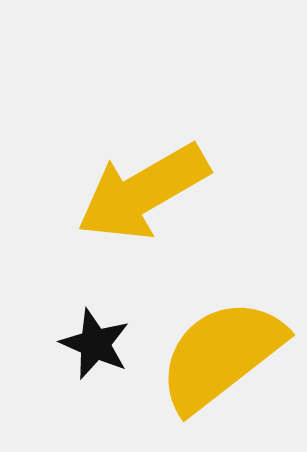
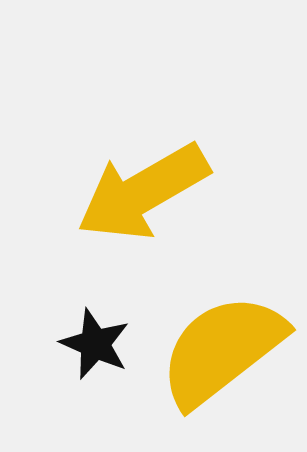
yellow semicircle: moved 1 px right, 5 px up
